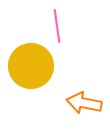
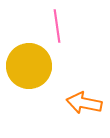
yellow circle: moved 2 px left
